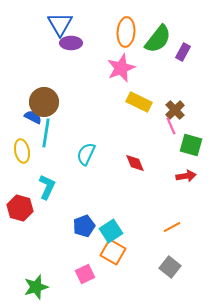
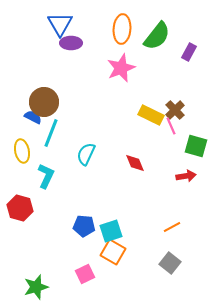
orange ellipse: moved 4 px left, 3 px up
green semicircle: moved 1 px left, 3 px up
purple rectangle: moved 6 px right
yellow rectangle: moved 12 px right, 13 px down
cyan line: moved 5 px right; rotated 12 degrees clockwise
green square: moved 5 px right, 1 px down
cyan L-shape: moved 1 px left, 11 px up
blue pentagon: rotated 25 degrees clockwise
cyan square: rotated 15 degrees clockwise
gray square: moved 4 px up
